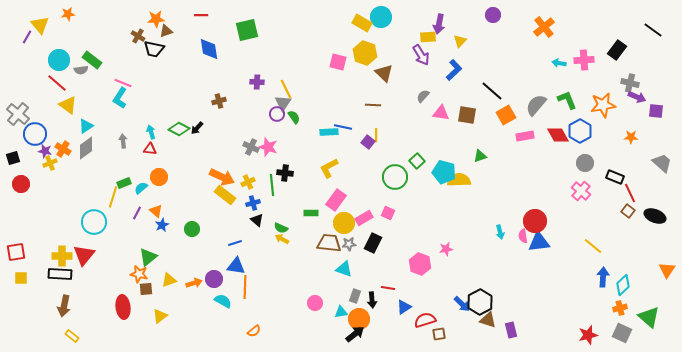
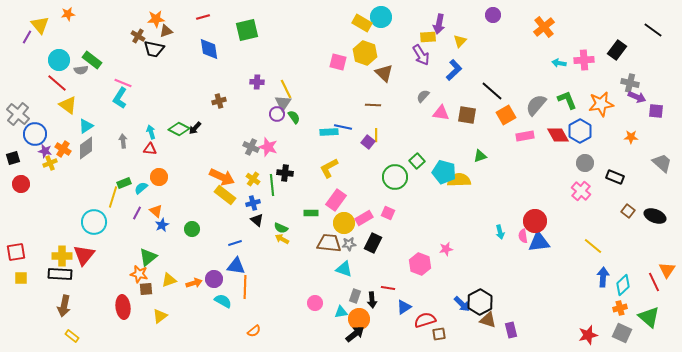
red line at (201, 15): moved 2 px right, 2 px down; rotated 16 degrees counterclockwise
orange star at (603, 105): moved 2 px left, 1 px up
black arrow at (197, 128): moved 2 px left
yellow cross at (248, 182): moved 5 px right, 3 px up; rotated 32 degrees counterclockwise
red line at (630, 193): moved 24 px right, 89 px down
